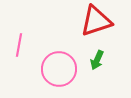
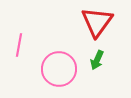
red triangle: moved 1 px right, 1 px down; rotated 36 degrees counterclockwise
